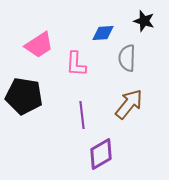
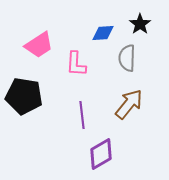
black star: moved 4 px left, 3 px down; rotated 20 degrees clockwise
